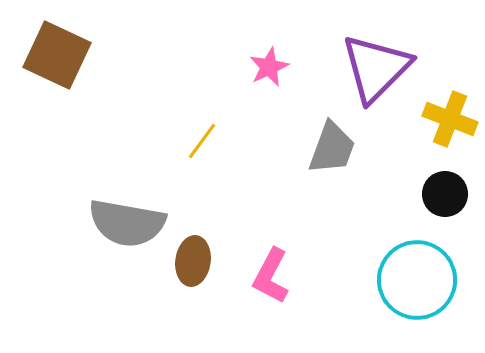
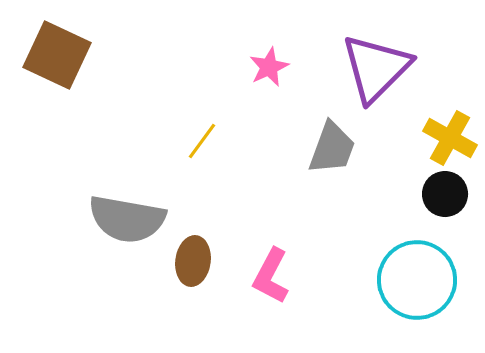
yellow cross: moved 19 px down; rotated 8 degrees clockwise
gray semicircle: moved 4 px up
